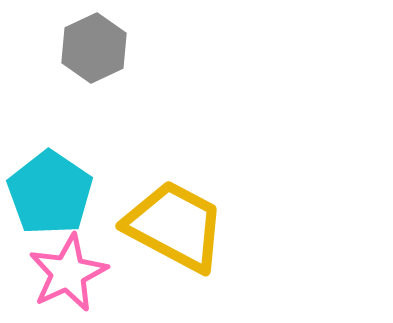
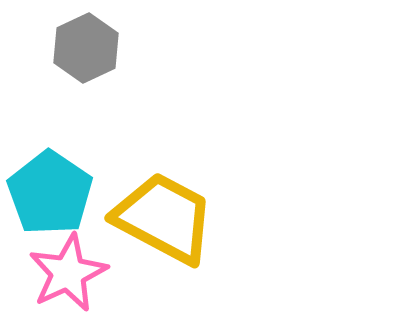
gray hexagon: moved 8 px left
yellow trapezoid: moved 11 px left, 8 px up
